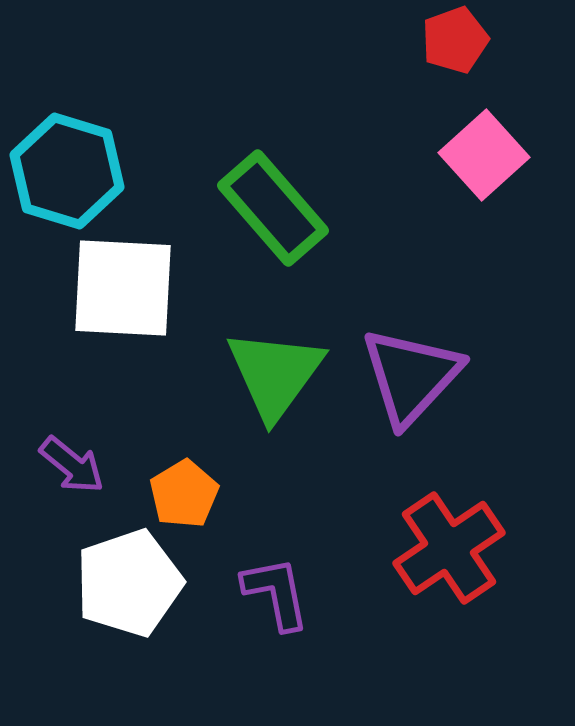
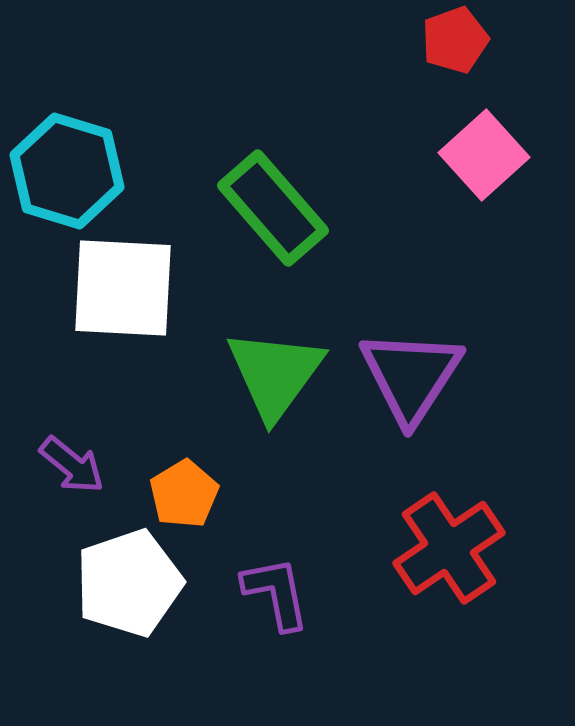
purple triangle: rotated 10 degrees counterclockwise
